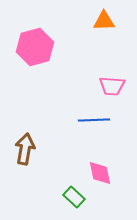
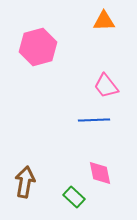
pink hexagon: moved 3 px right
pink trapezoid: moved 6 px left; rotated 48 degrees clockwise
brown arrow: moved 33 px down
